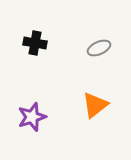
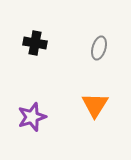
gray ellipse: rotated 50 degrees counterclockwise
orange triangle: rotated 20 degrees counterclockwise
